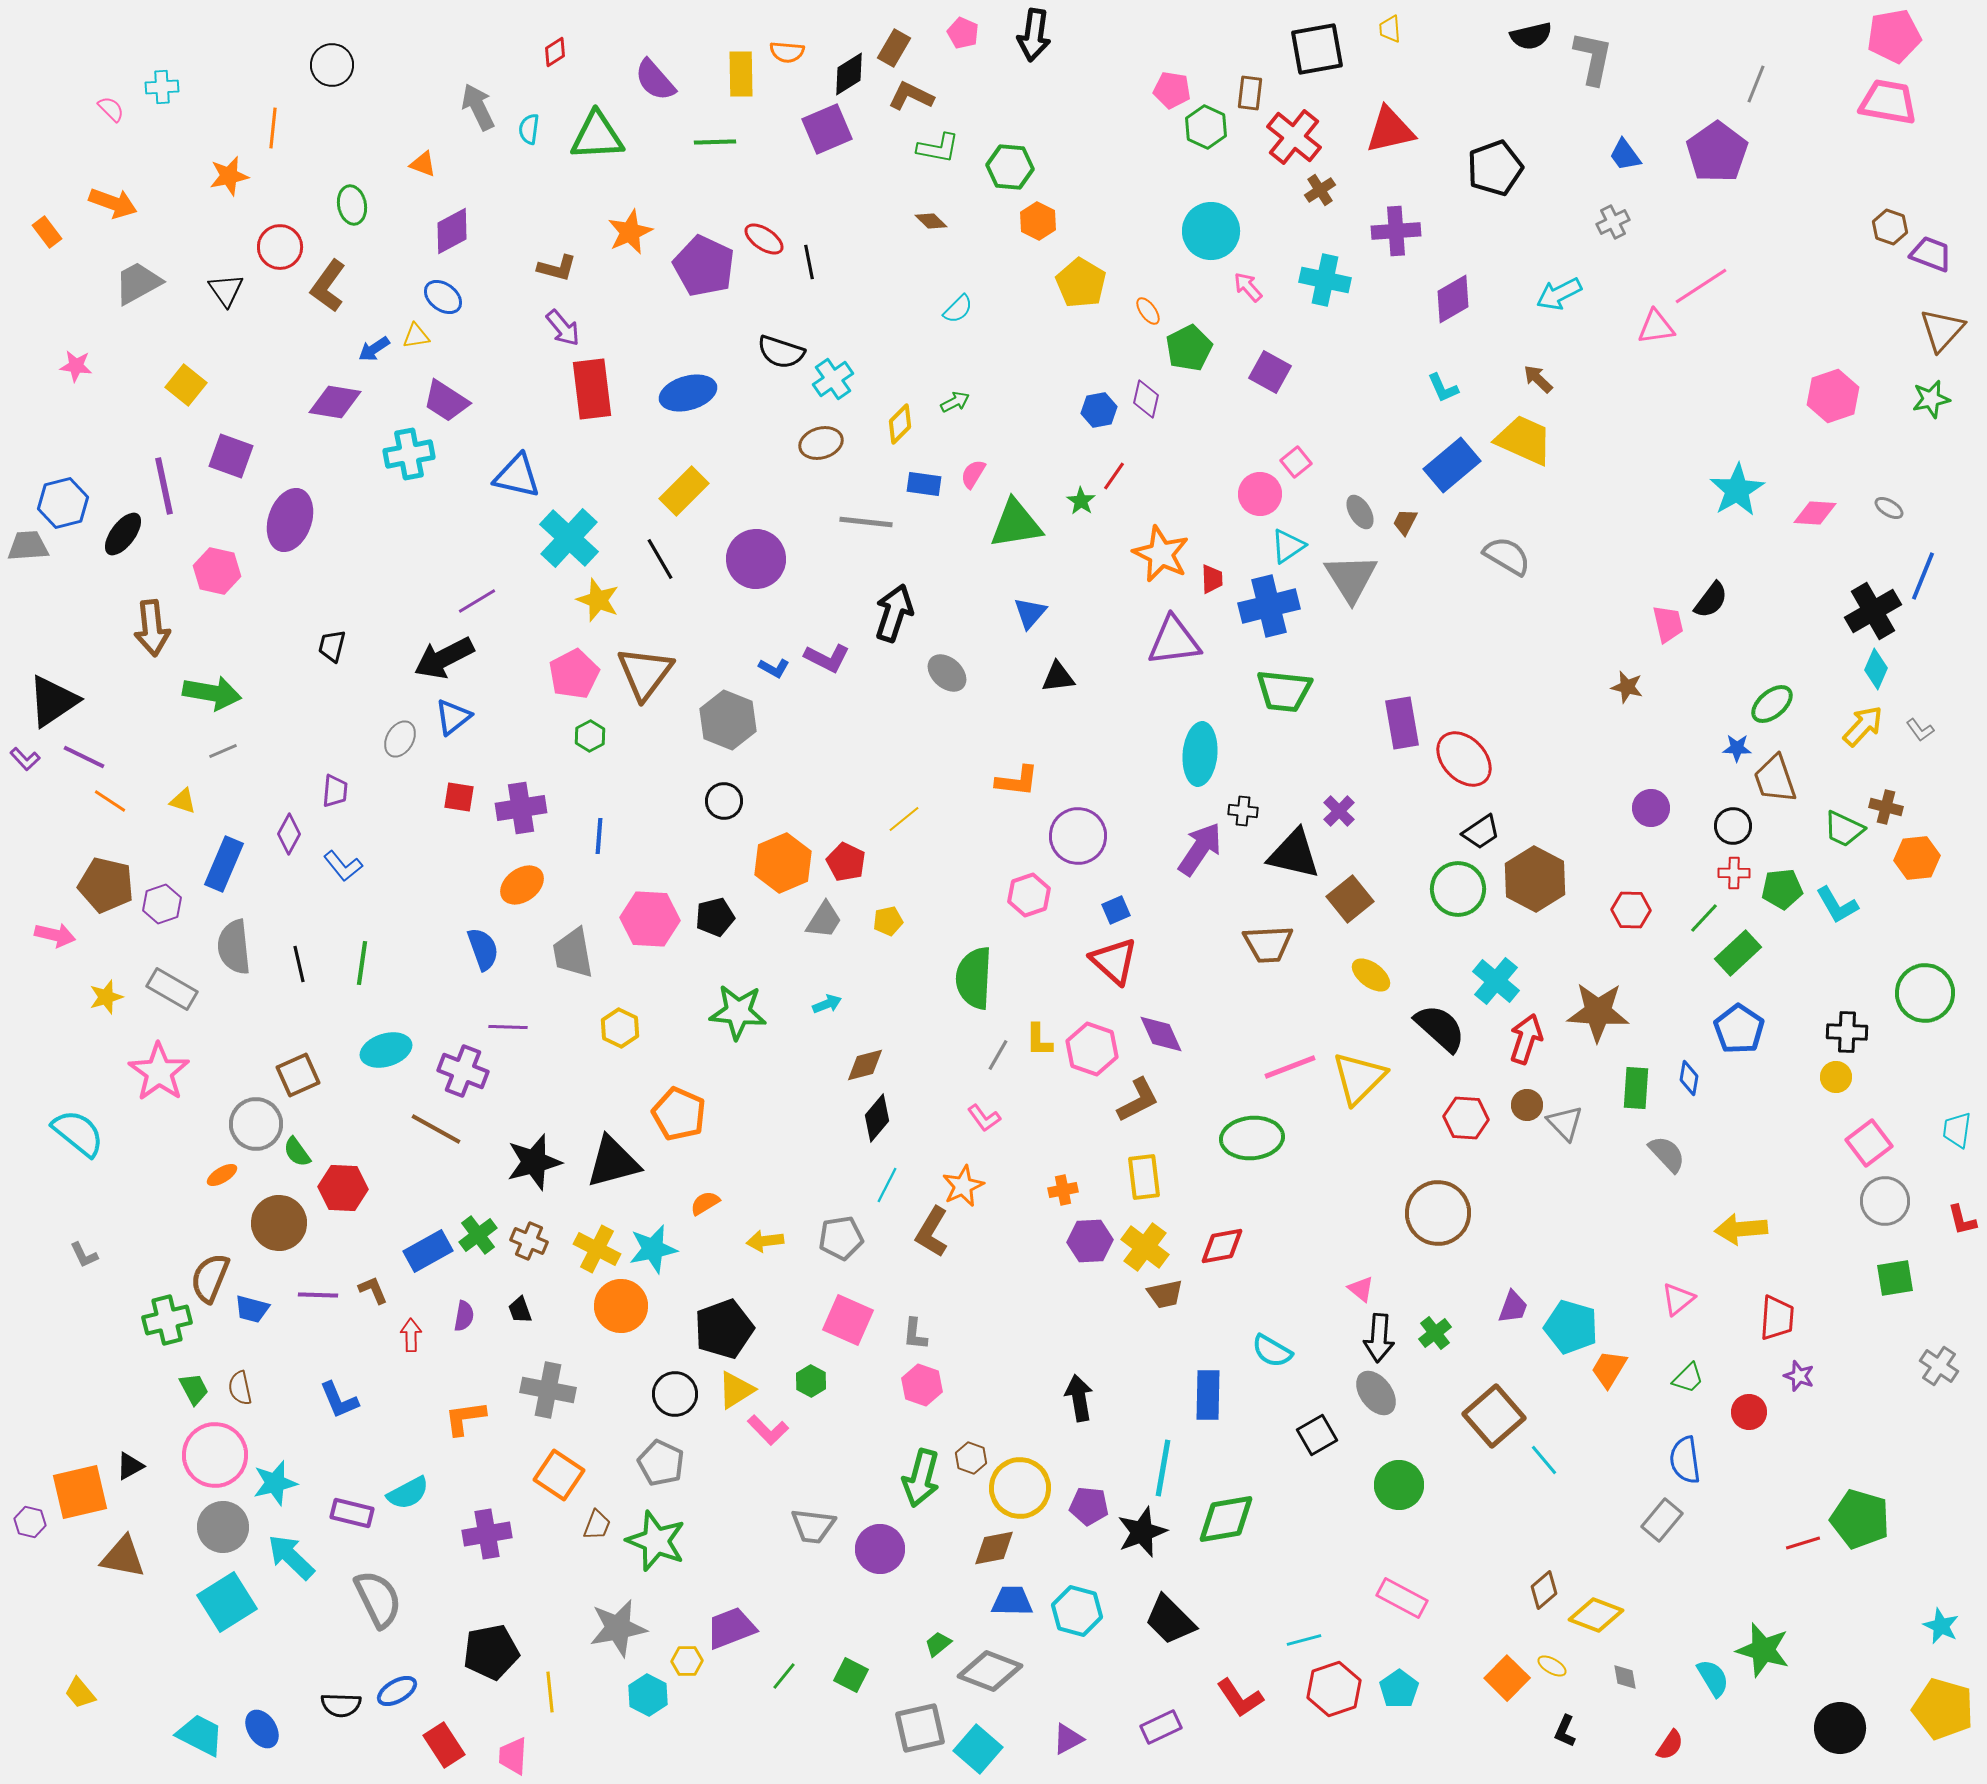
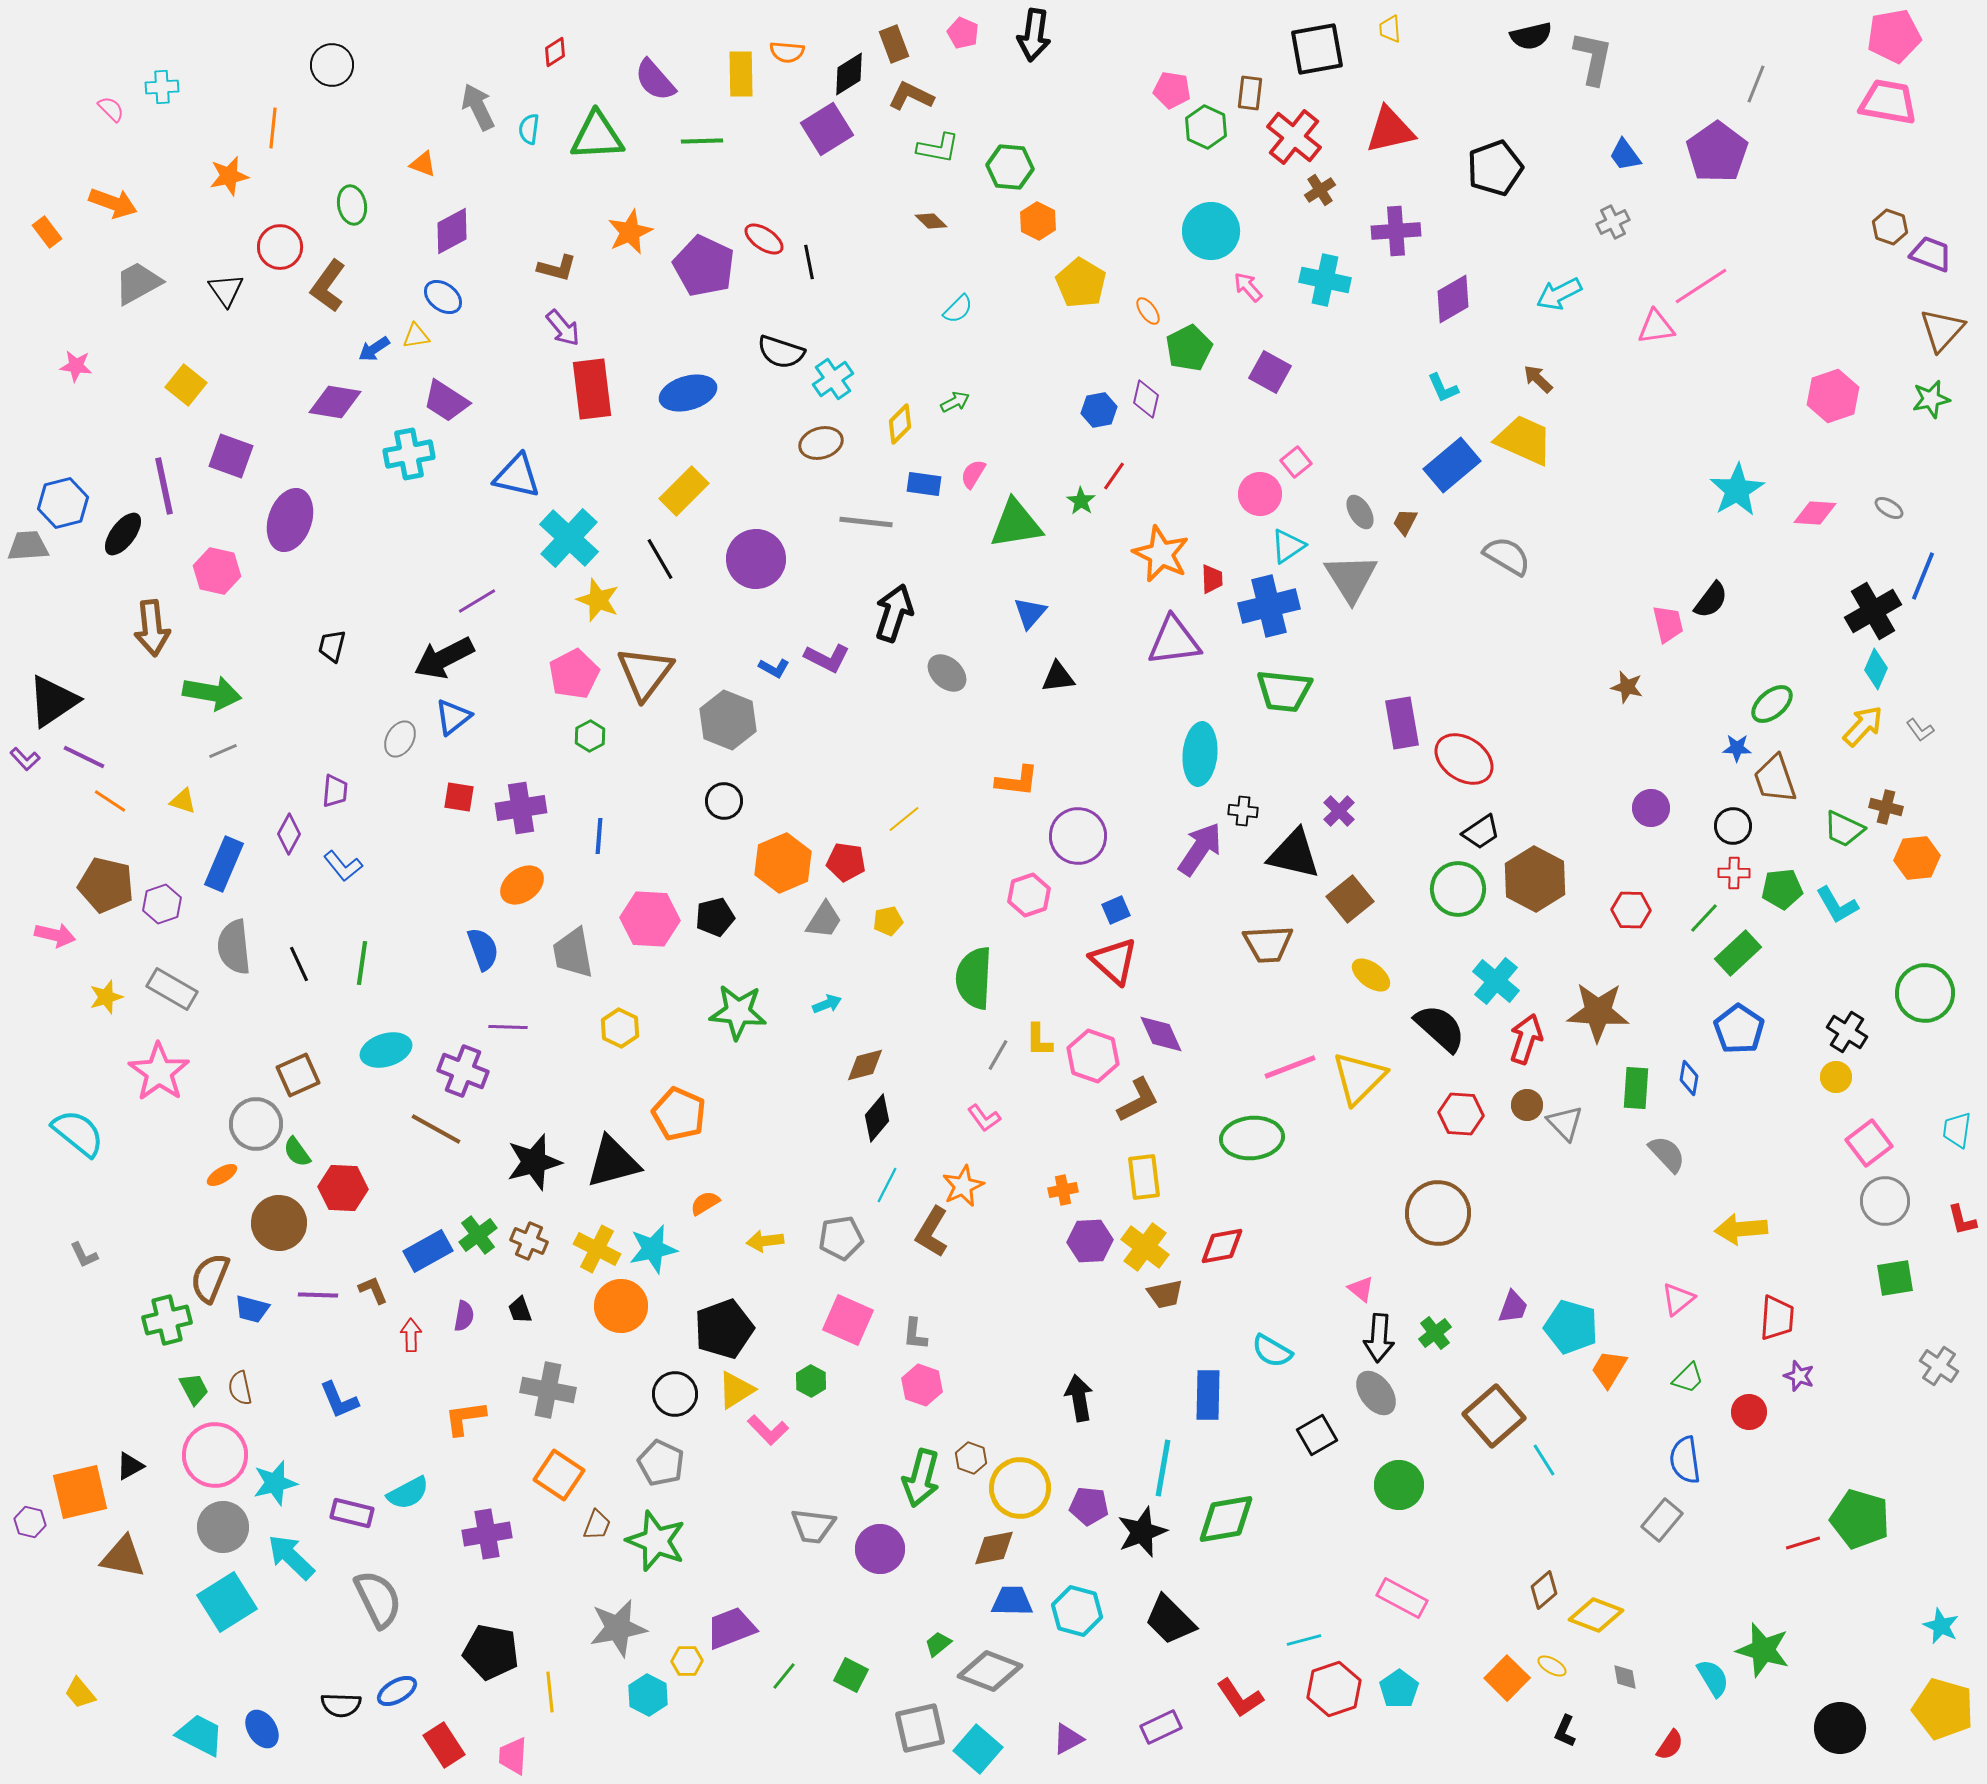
brown rectangle at (894, 48): moved 4 px up; rotated 51 degrees counterclockwise
purple square at (827, 129): rotated 9 degrees counterclockwise
green line at (715, 142): moved 13 px left, 1 px up
red ellipse at (1464, 759): rotated 12 degrees counterclockwise
red pentagon at (846, 862): rotated 18 degrees counterclockwise
black line at (299, 964): rotated 12 degrees counterclockwise
black cross at (1847, 1032): rotated 30 degrees clockwise
pink hexagon at (1092, 1049): moved 1 px right, 7 px down
red hexagon at (1466, 1118): moved 5 px left, 4 px up
cyan line at (1544, 1460): rotated 8 degrees clockwise
black pentagon at (491, 1652): rotated 22 degrees clockwise
